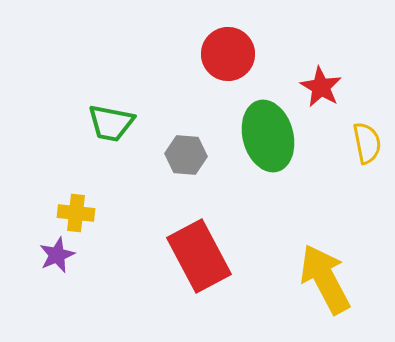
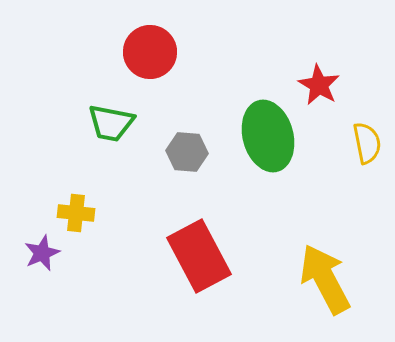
red circle: moved 78 px left, 2 px up
red star: moved 2 px left, 2 px up
gray hexagon: moved 1 px right, 3 px up
purple star: moved 15 px left, 2 px up
